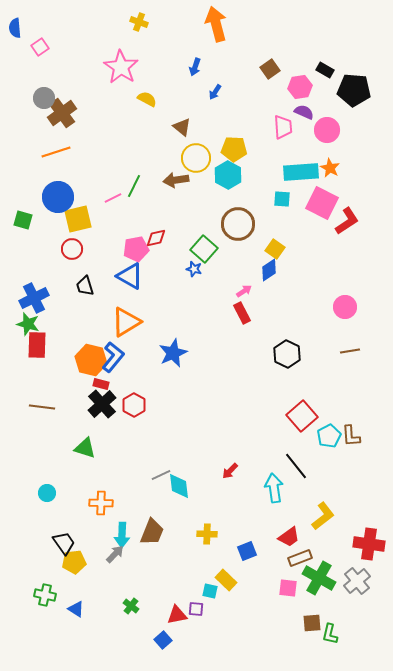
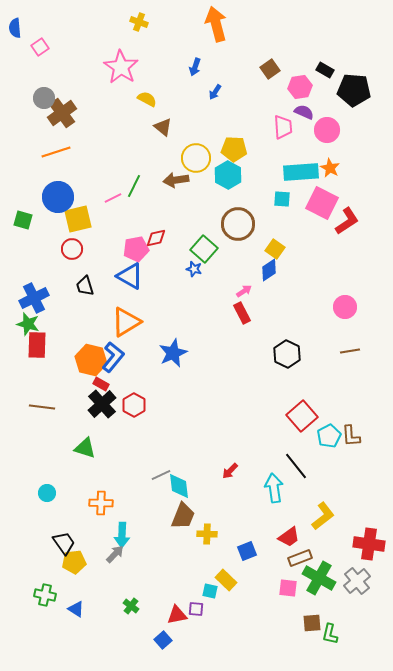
brown triangle at (182, 127): moved 19 px left
red rectangle at (101, 384): rotated 14 degrees clockwise
brown trapezoid at (152, 532): moved 31 px right, 16 px up
